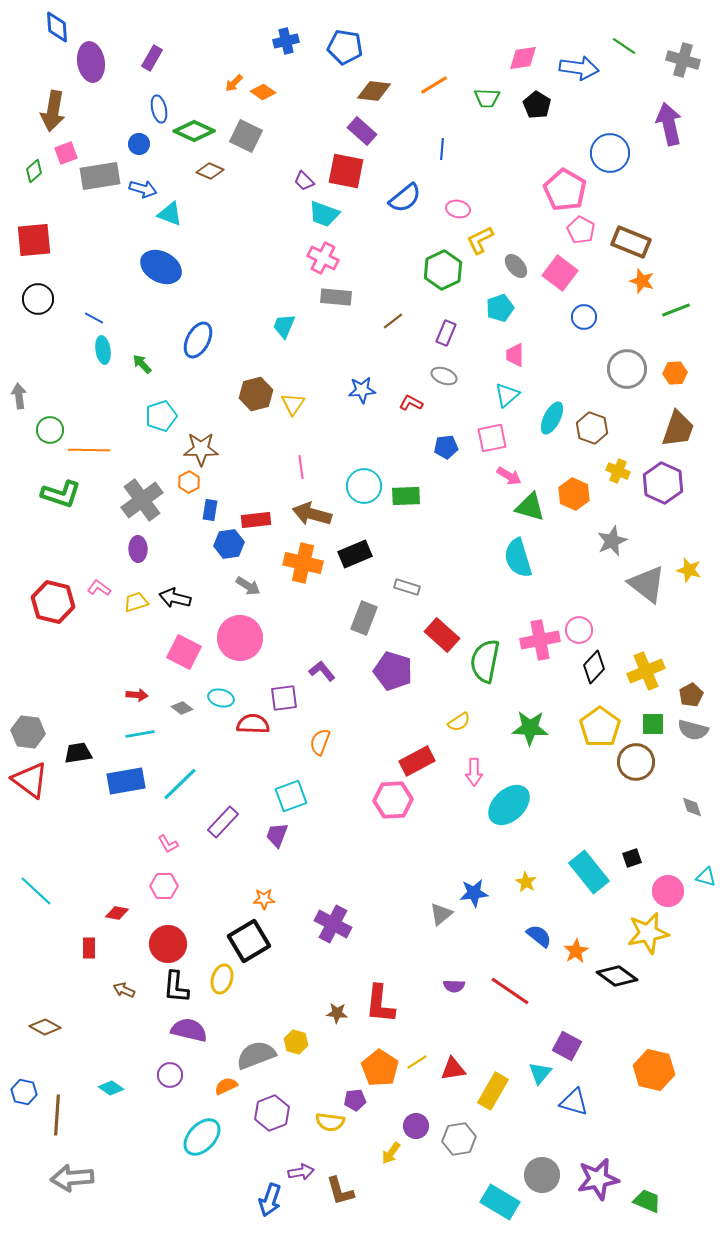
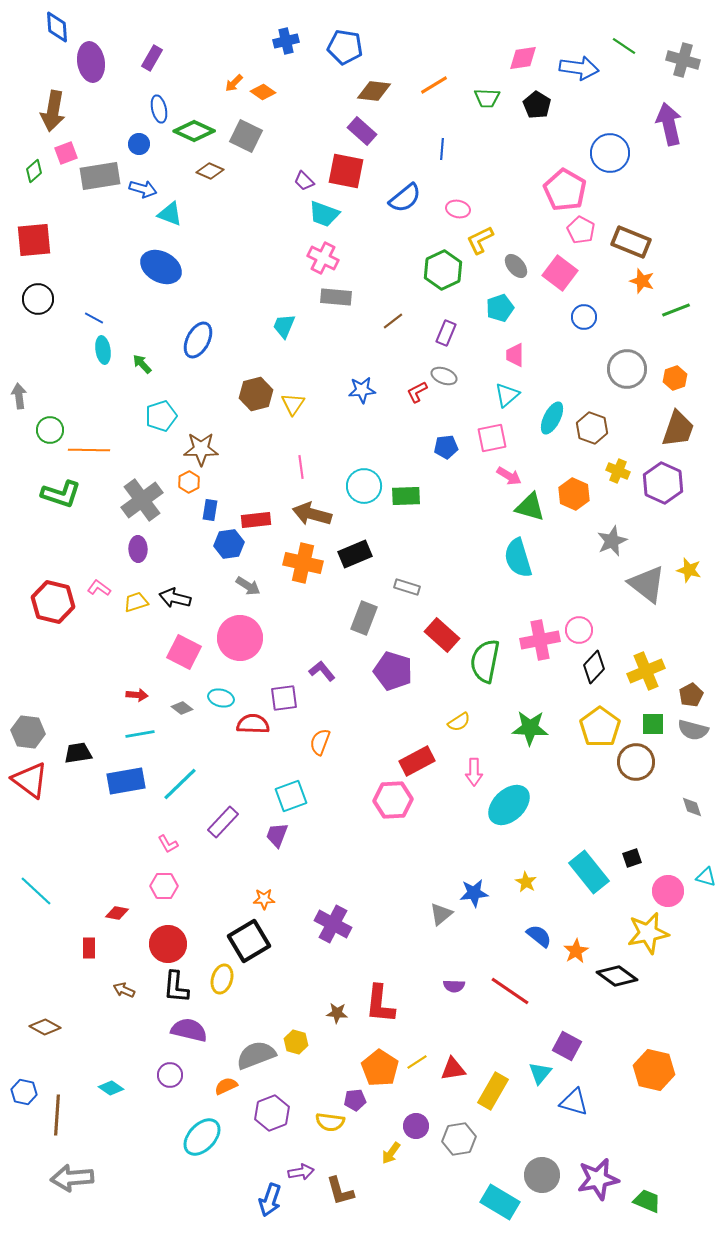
orange hexagon at (675, 373): moved 5 px down; rotated 15 degrees counterclockwise
red L-shape at (411, 403): moved 6 px right, 11 px up; rotated 55 degrees counterclockwise
